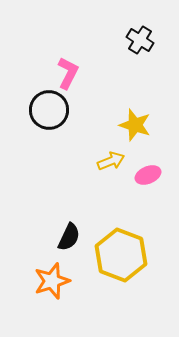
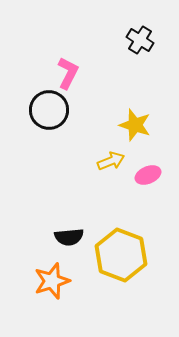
black semicircle: rotated 60 degrees clockwise
